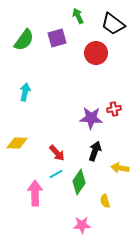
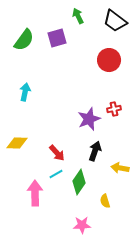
black trapezoid: moved 2 px right, 3 px up
red circle: moved 13 px right, 7 px down
purple star: moved 2 px left, 1 px down; rotated 25 degrees counterclockwise
